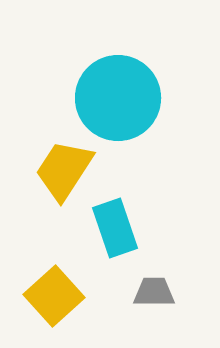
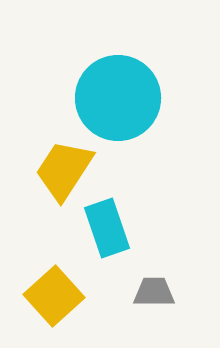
cyan rectangle: moved 8 px left
